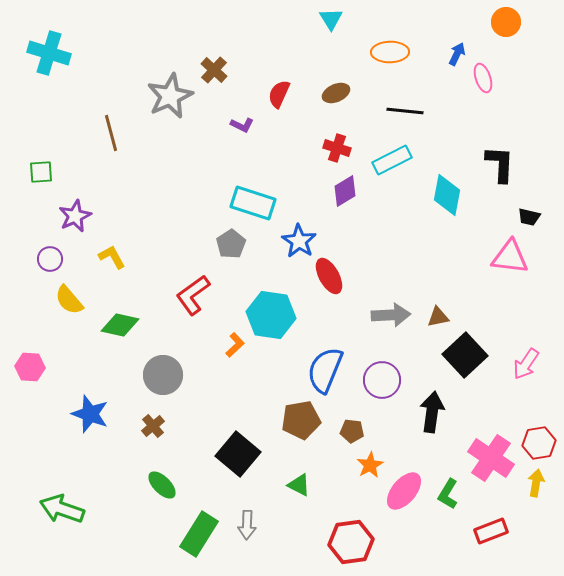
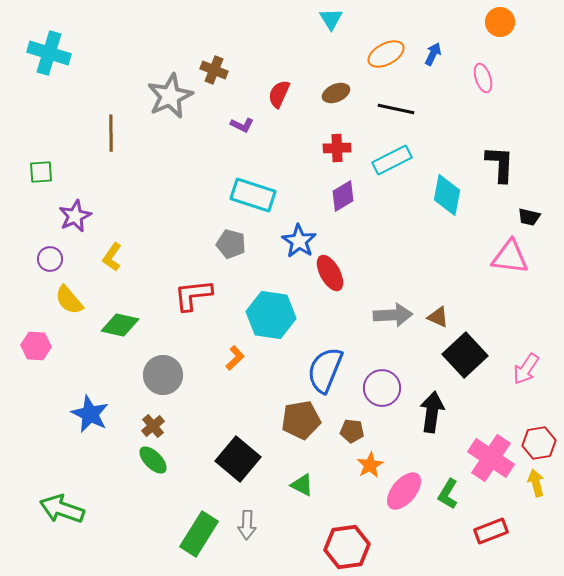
orange circle at (506, 22): moved 6 px left
orange ellipse at (390, 52): moved 4 px left, 2 px down; rotated 27 degrees counterclockwise
blue arrow at (457, 54): moved 24 px left
brown cross at (214, 70): rotated 20 degrees counterclockwise
black line at (405, 111): moved 9 px left, 2 px up; rotated 6 degrees clockwise
brown line at (111, 133): rotated 15 degrees clockwise
red cross at (337, 148): rotated 20 degrees counterclockwise
purple diamond at (345, 191): moved 2 px left, 5 px down
cyan rectangle at (253, 203): moved 8 px up
gray pentagon at (231, 244): rotated 24 degrees counterclockwise
yellow L-shape at (112, 257): rotated 116 degrees counterclockwise
red ellipse at (329, 276): moved 1 px right, 3 px up
red L-shape at (193, 295): rotated 30 degrees clockwise
gray arrow at (391, 315): moved 2 px right
brown triangle at (438, 317): rotated 35 degrees clockwise
orange L-shape at (235, 345): moved 13 px down
pink arrow at (526, 364): moved 5 px down
pink hexagon at (30, 367): moved 6 px right, 21 px up
purple circle at (382, 380): moved 8 px down
blue star at (90, 414): rotated 6 degrees clockwise
black square at (238, 454): moved 5 px down
yellow arrow at (536, 483): rotated 24 degrees counterclockwise
green ellipse at (162, 485): moved 9 px left, 25 px up
green triangle at (299, 485): moved 3 px right
red hexagon at (351, 542): moved 4 px left, 5 px down
